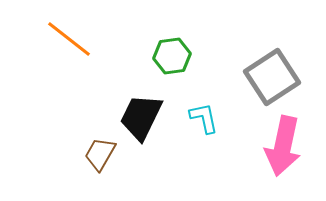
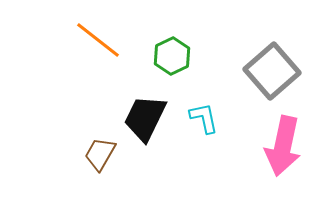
orange line: moved 29 px right, 1 px down
green hexagon: rotated 18 degrees counterclockwise
gray square: moved 6 px up; rotated 8 degrees counterclockwise
black trapezoid: moved 4 px right, 1 px down
